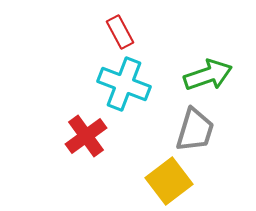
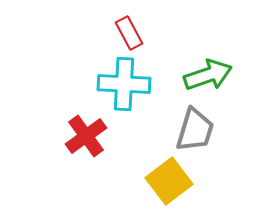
red rectangle: moved 9 px right, 1 px down
cyan cross: rotated 18 degrees counterclockwise
